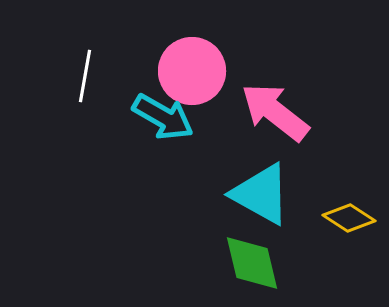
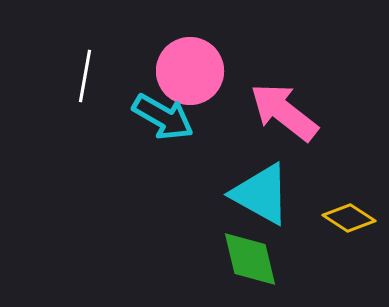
pink circle: moved 2 px left
pink arrow: moved 9 px right
green diamond: moved 2 px left, 4 px up
